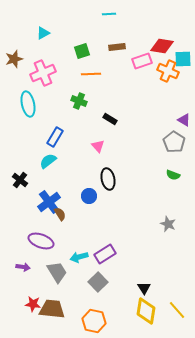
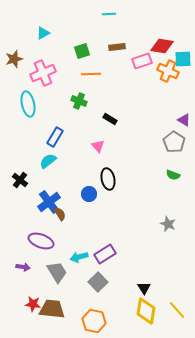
blue circle: moved 2 px up
